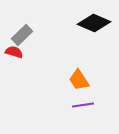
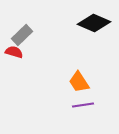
orange trapezoid: moved 2 px down
